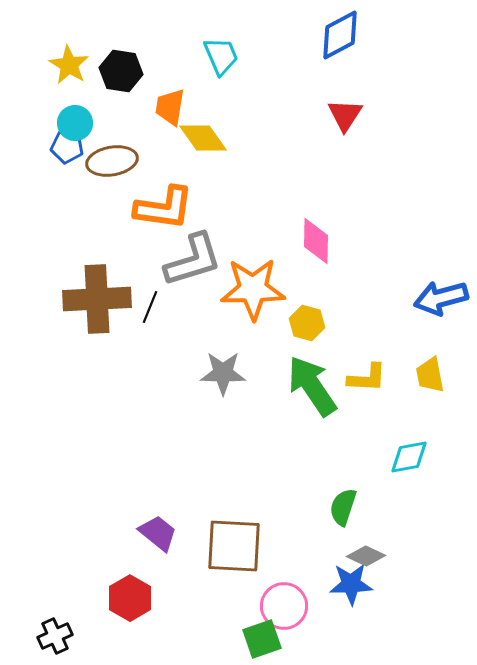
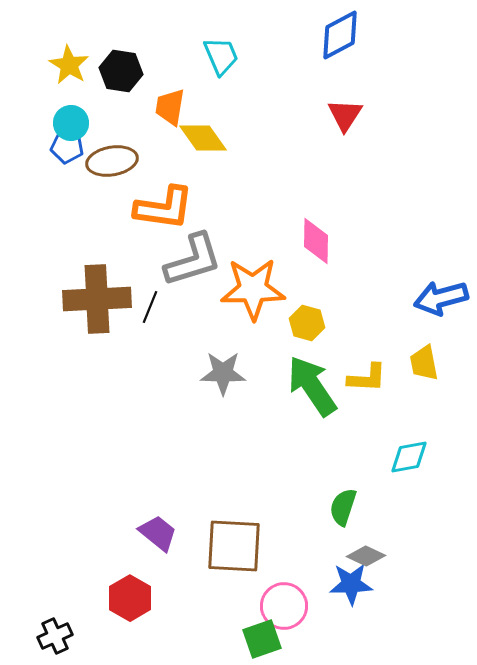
cyan circle: moved 4 px left
yellow trapezoid: moved 6 px left, 12 px up
